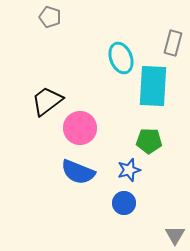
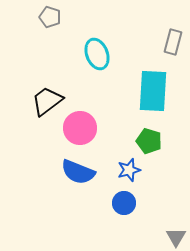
gray rectangle: moved 1 px up
cyan ellipse: moved 24 px left, 4 px up
cyan rectangle: moved 5 px down
green pentagon: rotated 15 degrees clockwise
gray triangle: moved 1 px right, 2 px down
